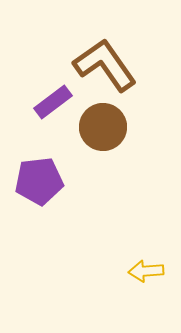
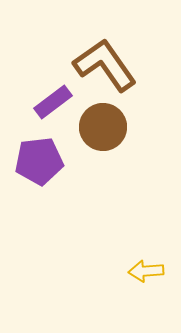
purple pentagon: moved 20 px up
